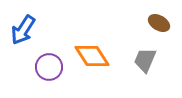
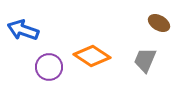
blue arrow: rotated 76 degrees clockwise
orange diamond: rotated 24 degrees counterclockwise
